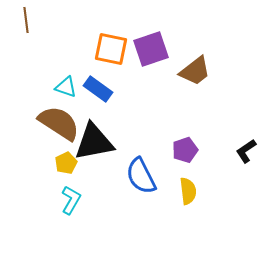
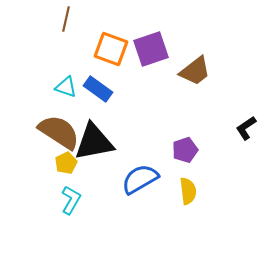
brown line: moved 40 px right, 1 px up; rotated 20 degrees clockwise
orange square: rotated 8 degrees clockwise
brown semicircle: moved 9 px down
black L-shape: moved 23 px up
blue semicircle: moved 1 px left, 3 px down; rotated 87 degrees clockwise
